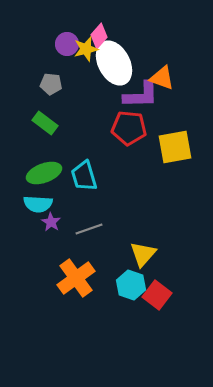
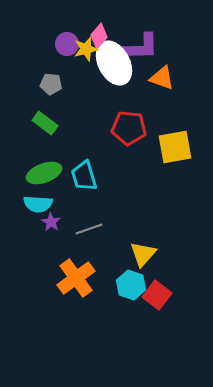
purple L-shape: moved 48 px up
